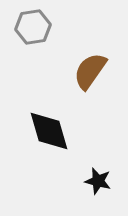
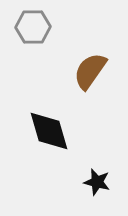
gray hexagon: rotated 8 degrees clockwise
black star: moved 1 px left, 1 px down
